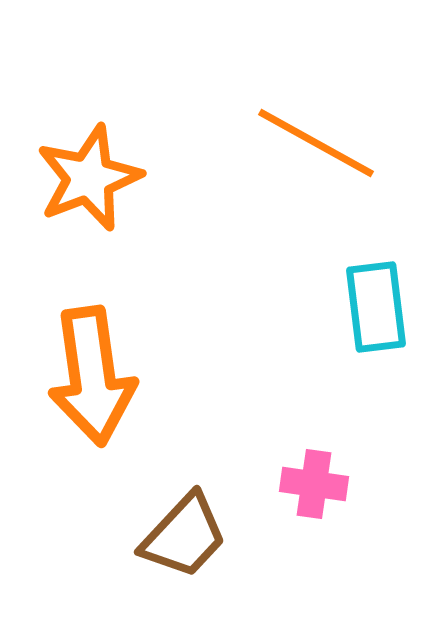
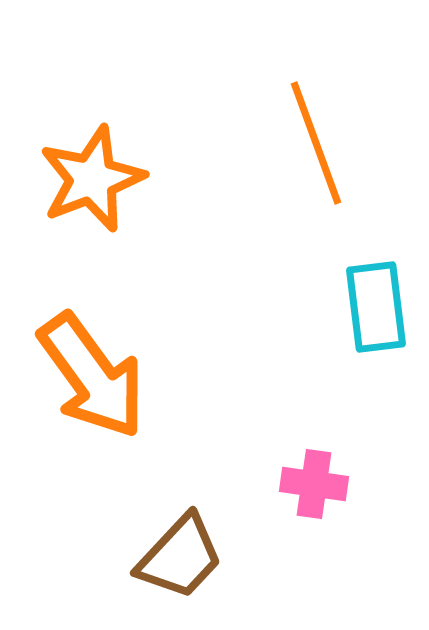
orange line: rotated 41 degrees clockwise
orange star: moved 3 px right, 1 px down
orange arrow: rotated 28 degrees counterclockwise
brown trapezoid: moved 4 px left, 21 px down
